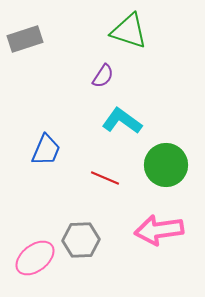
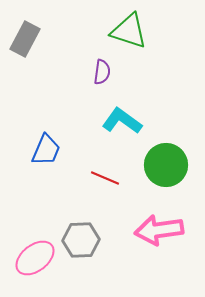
gray rectangle: rotated 44 degrees counterclockwise
purple semicircle: moved 1 px left, 4 px up; rotated 25 degrees counterclockwise
